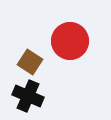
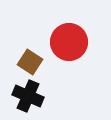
red circle: moved 1 px left, 1 px down
